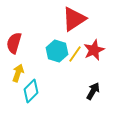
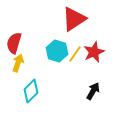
red star: moved 2 px down
yellow arrow: moved 10 px up
